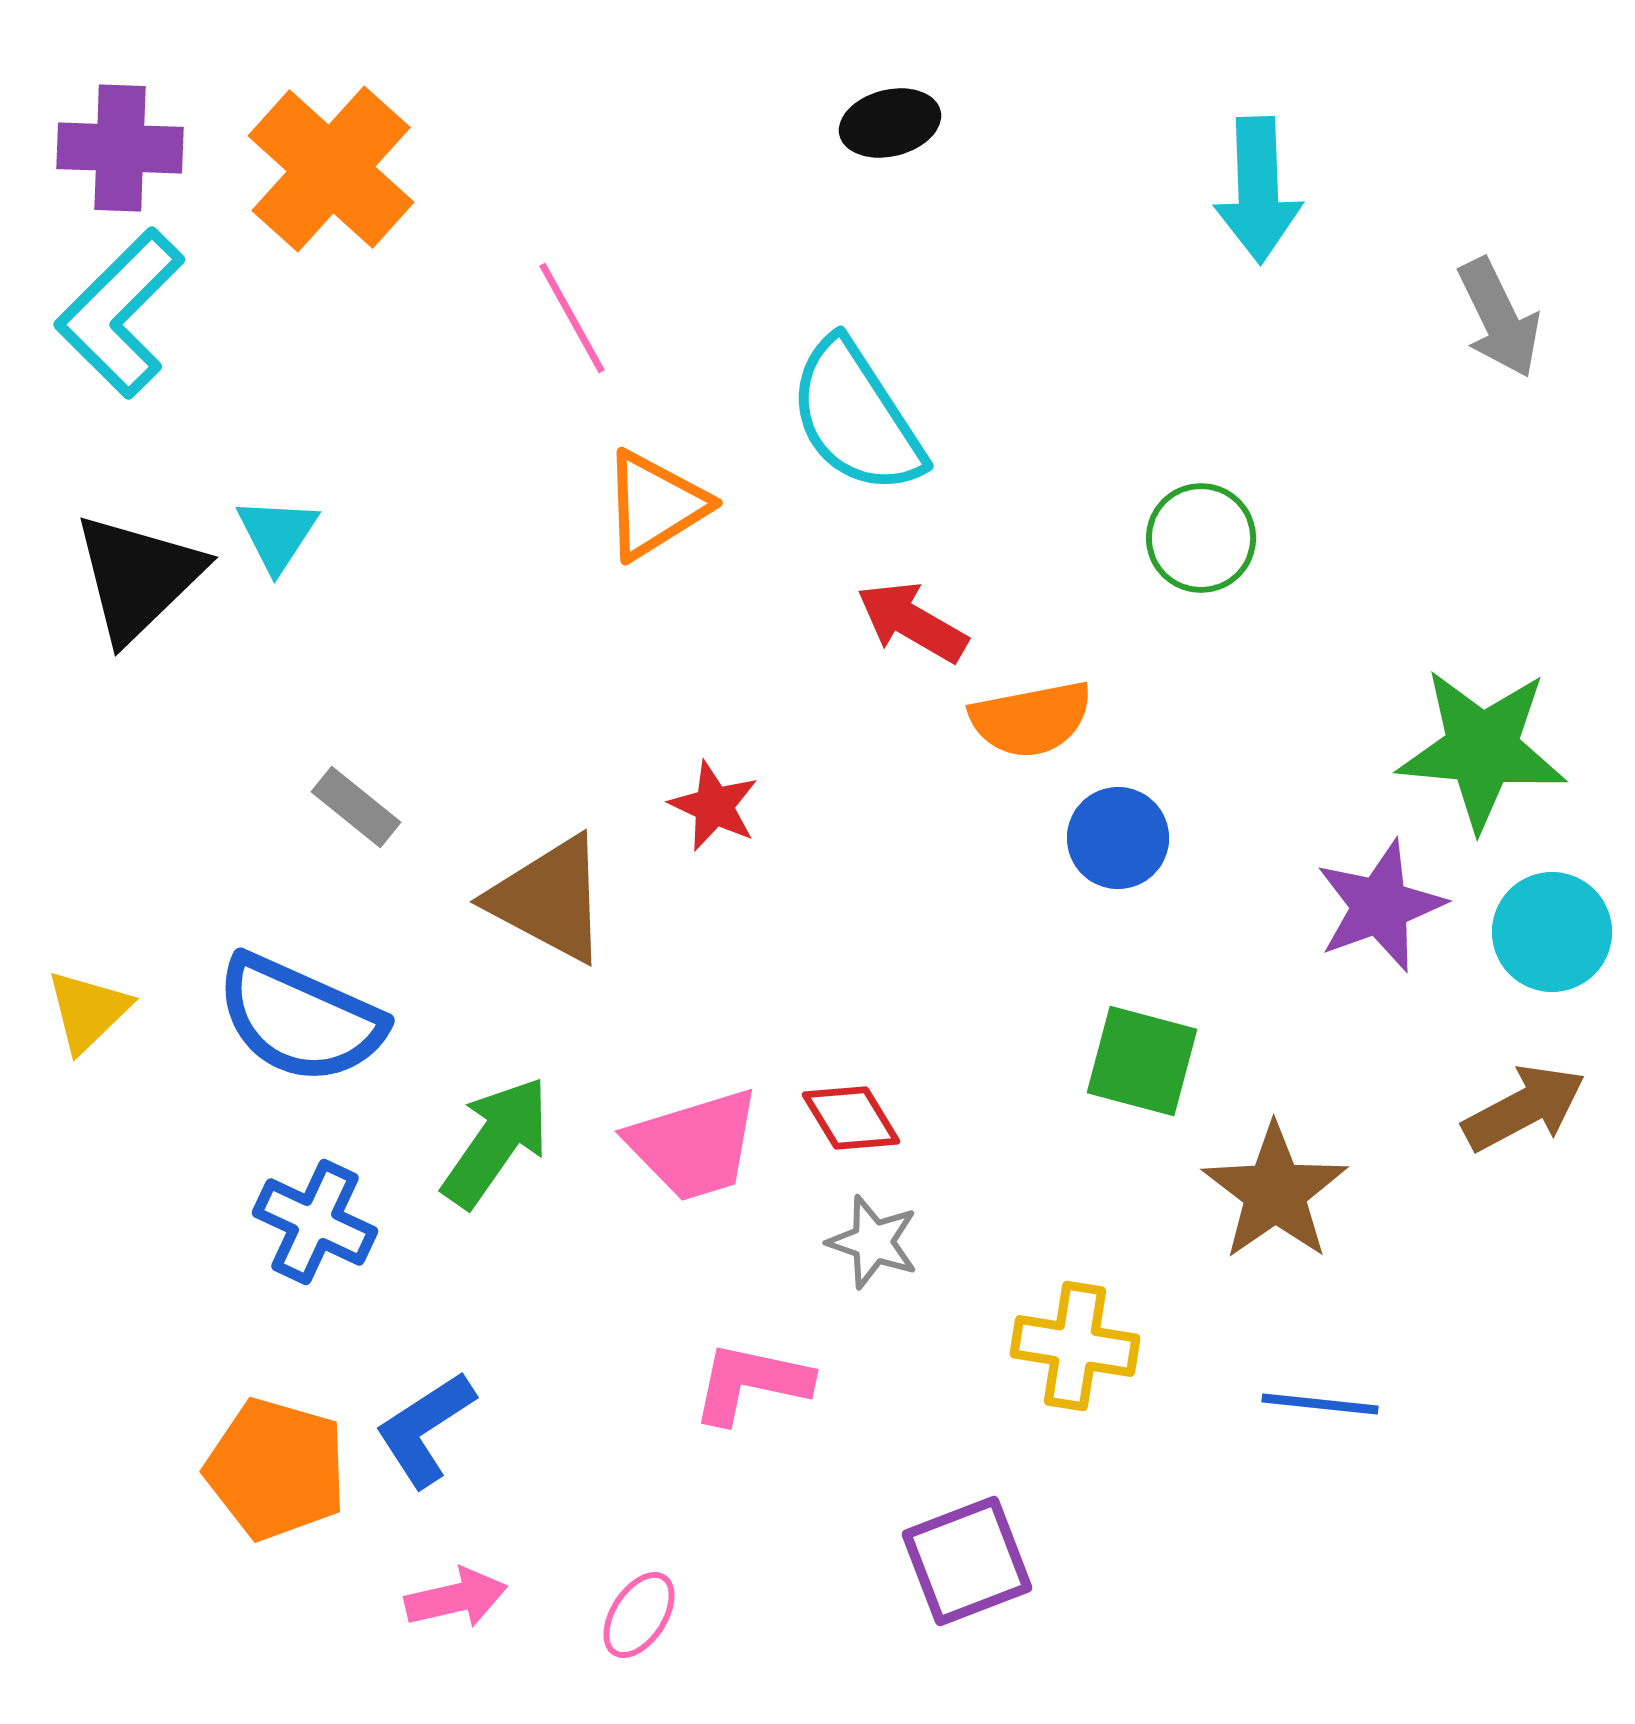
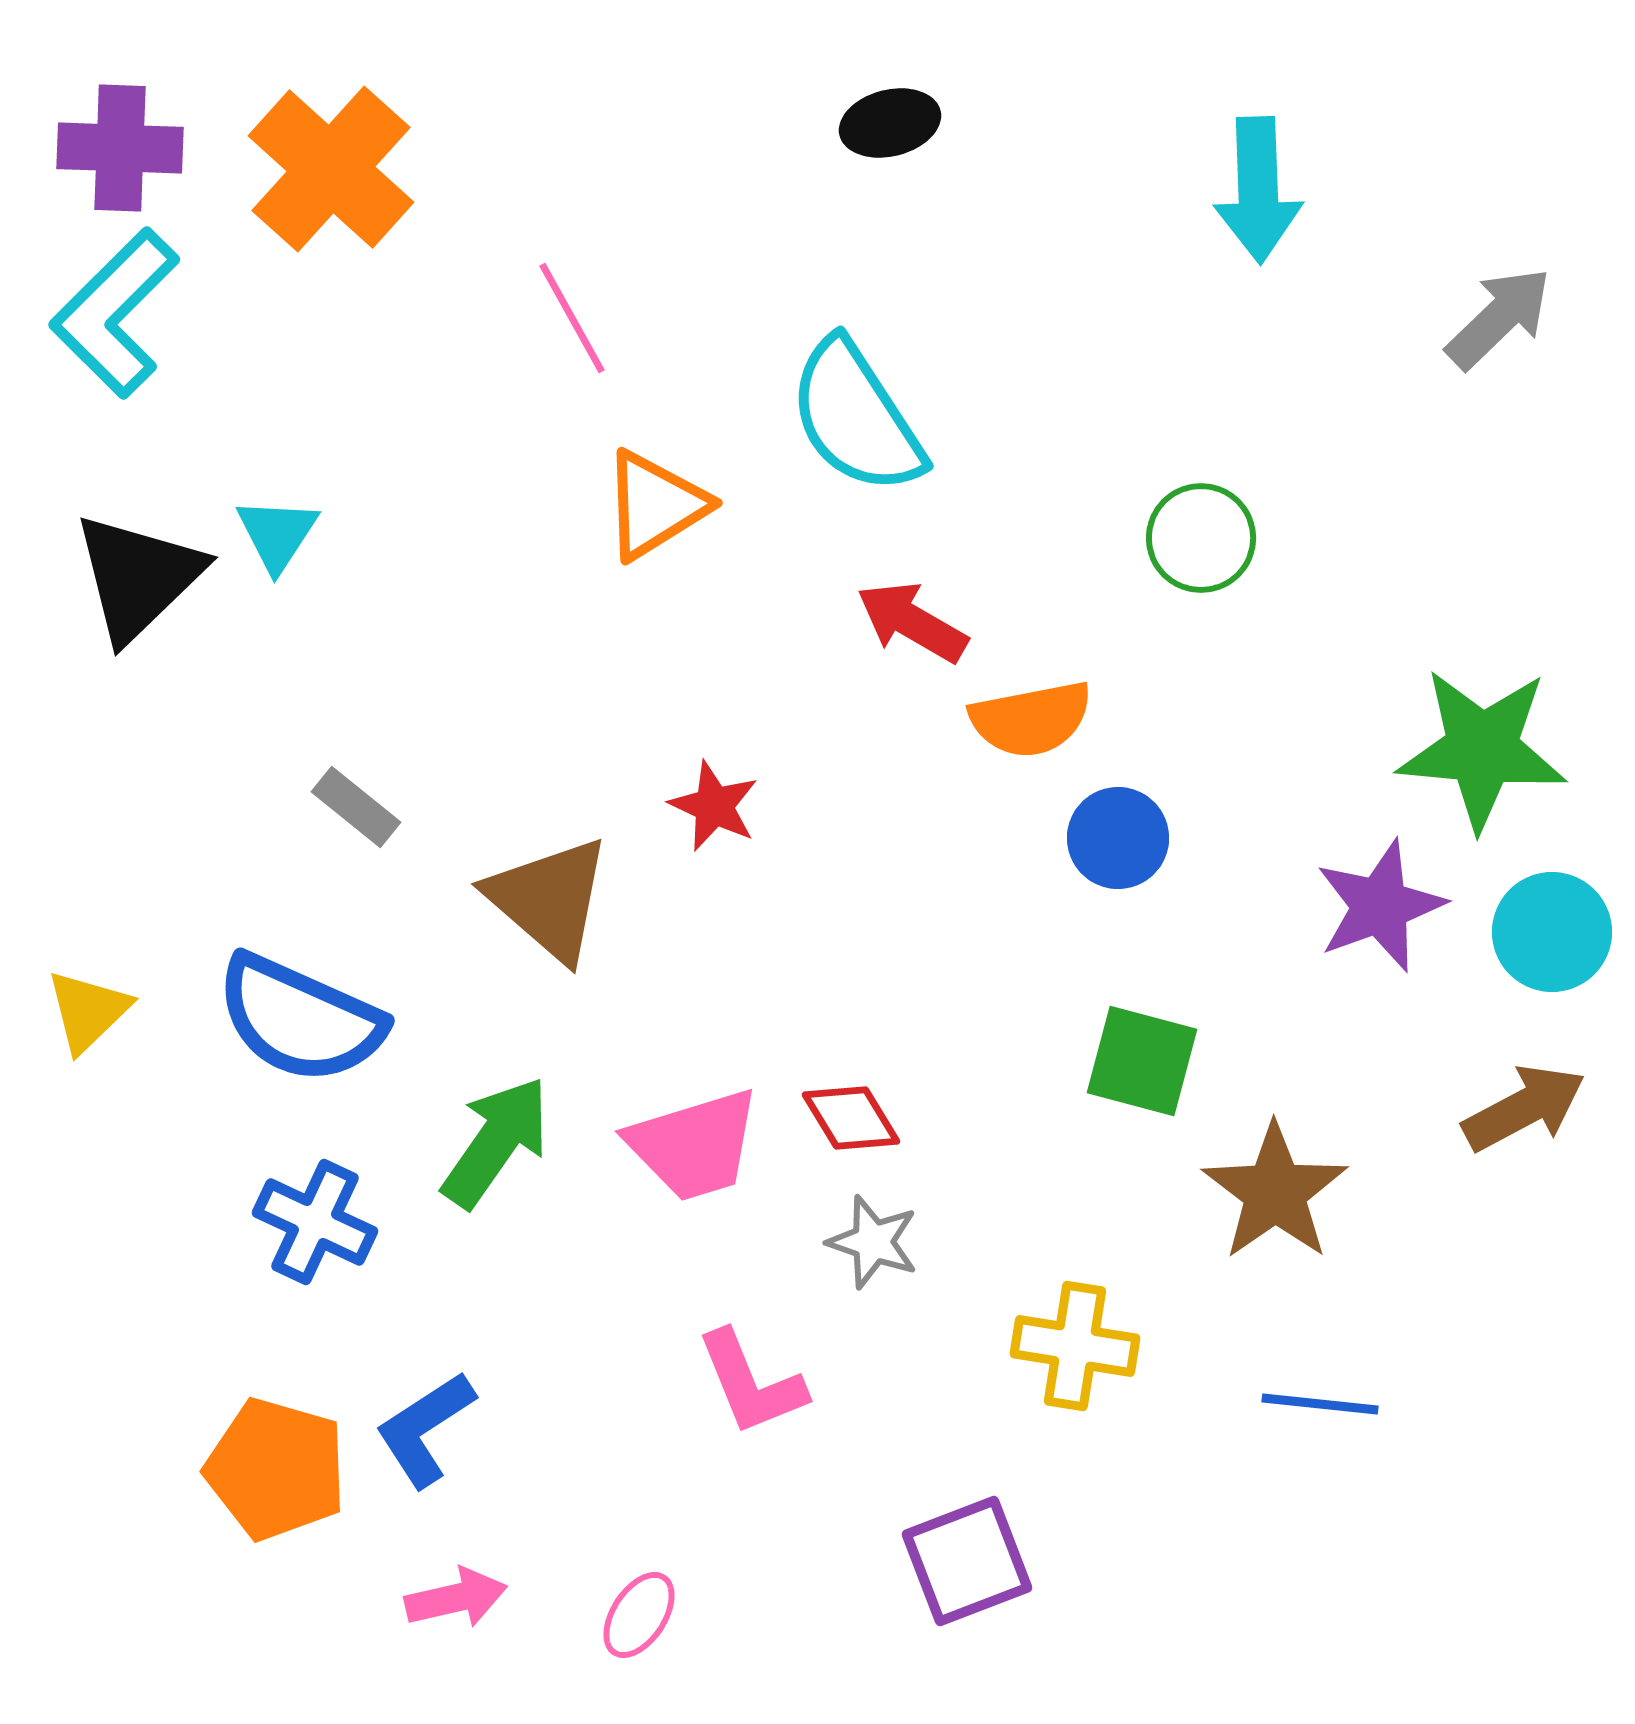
cyan L-shape: moved 5 px left
gray arrow: rotated 108 degrees counterclockwise
brown triangle: rotated 13 degrees clockwise
pink L-shape: rotated 124 degrees counterclockwise
